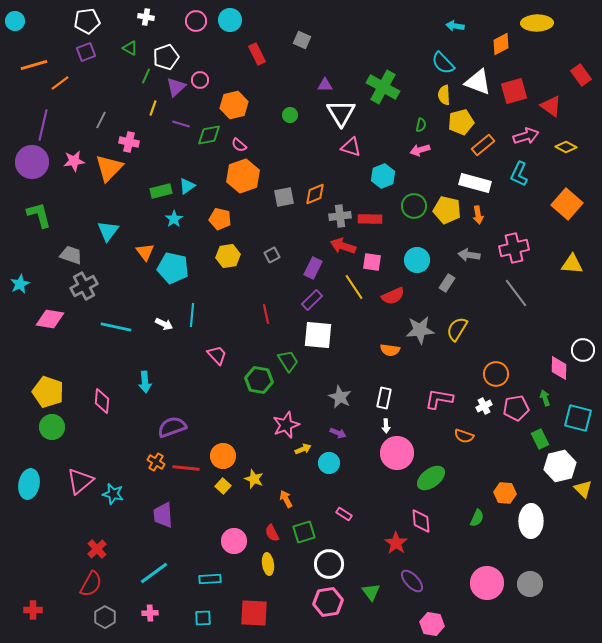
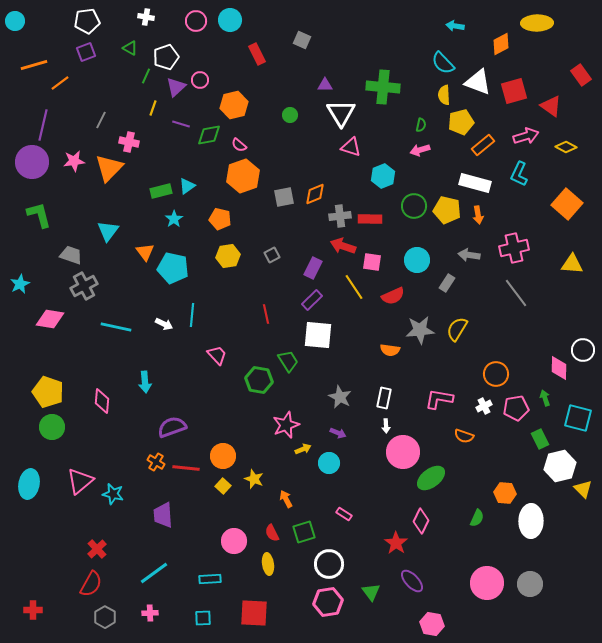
green cross at (383, 87): rotated 24 degrees counterclockwise
pink circle at (397, 453): moved 6 px right, 1 px up
pink diamond at (421, 521): rotated 30 degrees clockwise
